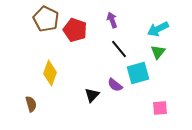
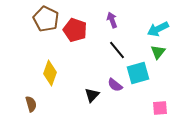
black line: moved 2 px left, 1 px down
